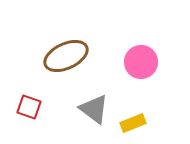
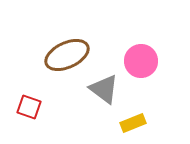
brown ellipse: moved 1 px right, 1 px up
pink circle: moved 1 px up
gray triangle: moved 10 px right, 20 px up
